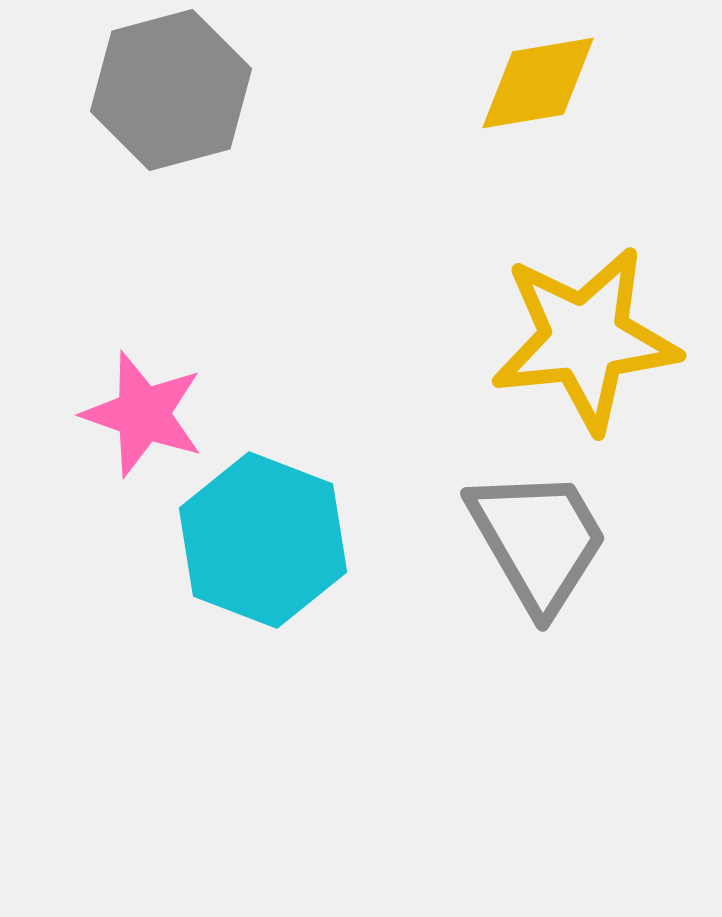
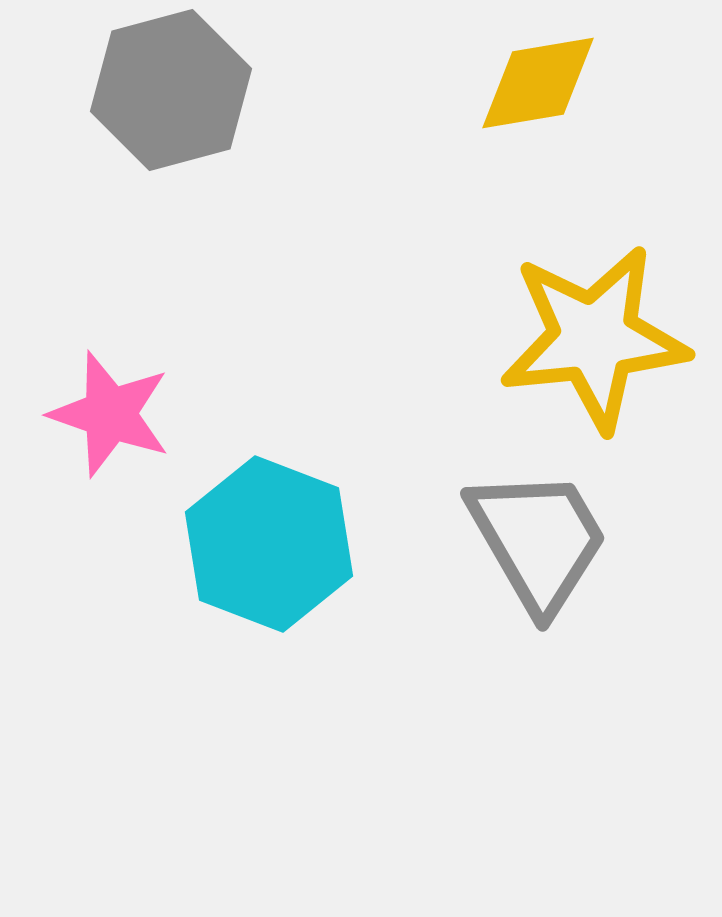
yellow star: moved 9 px right, 1 px up
pink star: moved 33 px left
cyan hexagon: moved 6 px right, 4 px down
